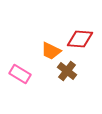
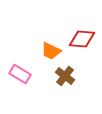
red diamond: moved 2 px right
brown cross: moved 2 px left, 5 px down
